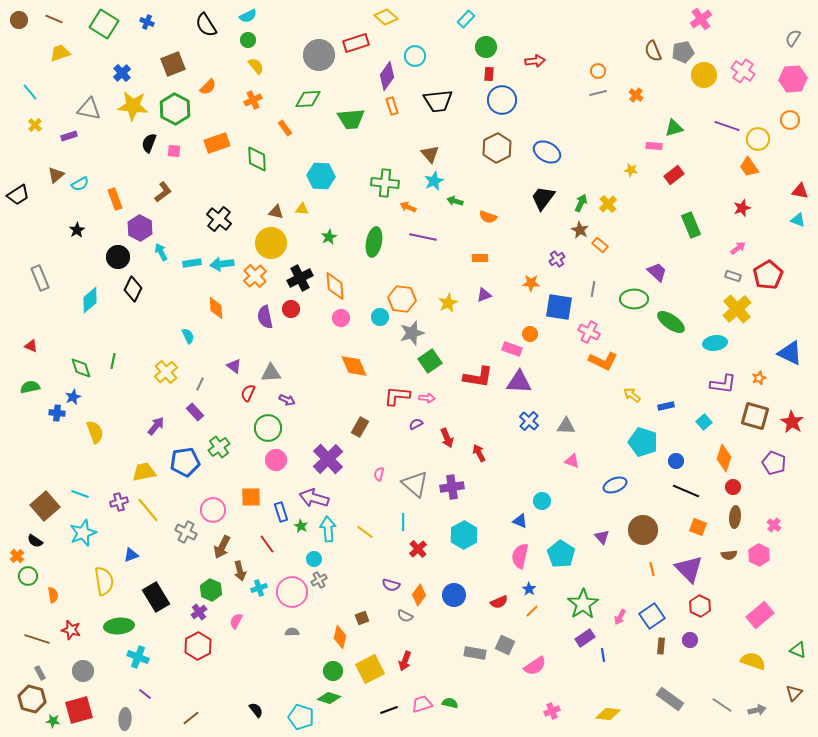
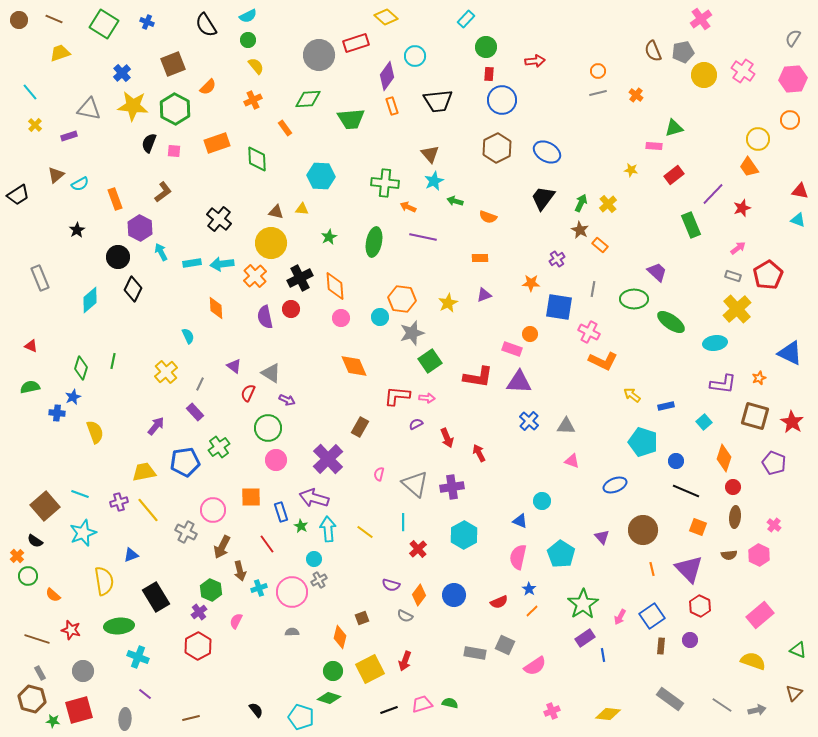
purple line at (727, 126): moved 14 px left, 68 px down; rotated 65 degrees counterclockwise
green diamond at (81, 368): rotated 35 degrees clockwise
gray triangle at (271, 373): rotated 35 degrees clockwise
pink semicircle at (520, 556): moved 2 px left, 1 px down
orange semicircle at (53, 595): rotated 140 degrees clockwise
brown line at (191, 718): rotated 24 degrees clockwise
